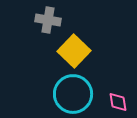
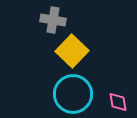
gray cross: moved 5 px right
yellow square: moved 2 px left
